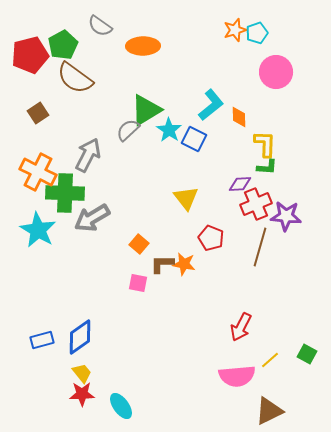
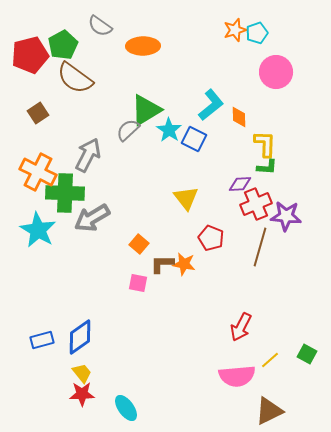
cyan ellipse at (121, 406): moved 5 px right, 2 px down
